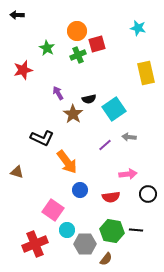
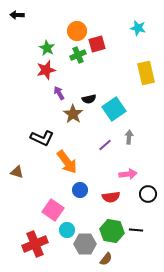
red star: moved 23 px right
purple arrow: moved 1 px right
gray arrow: rotated 88 degrees clockwise
